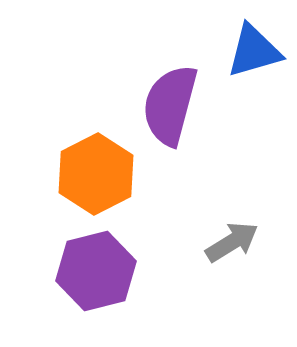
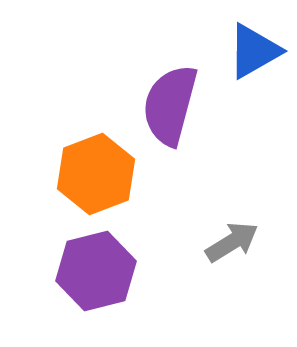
blue triangle: rotated 14 degrees counterclockwise
orange hexagon: rotated 6 degrees clockwise
